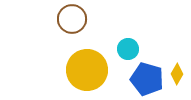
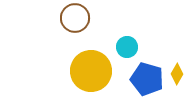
brown circle: moved 3 px right, 1 px up
cyan circle: moved 1 px left, 2 px up
yellow circle: moved 4 px right, 1 px down
